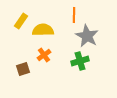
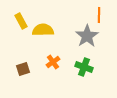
orange line: moved 25 px right
yellow rectangle: rotated 63 degrees counterclockwise
gray star: rotated 10 degrees clockwise
orange cross: moved 9 px right, 7 px down
green cross: moved 4 px right, 6 px down; rotated 36 degrees clockwise
